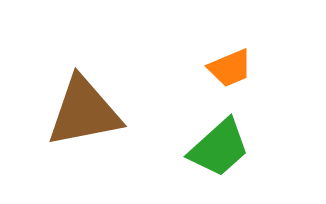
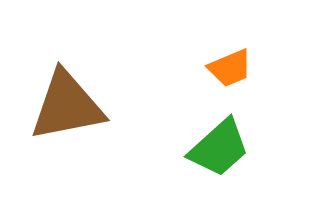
brown triangle: moved 17 px left, 6 px up
